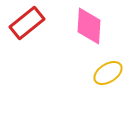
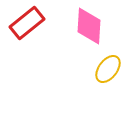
yellow ellipse: moved 4 px up; rotated 20 degrees counterclockwise
